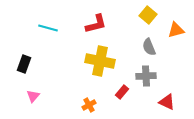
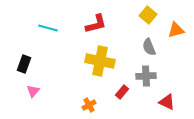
pink triangle: moved 5 px up
